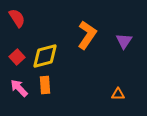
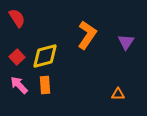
purple triangle: moved 2 px right, 1 px down
pink arrow: moved 3 px up
